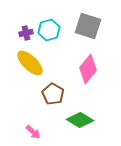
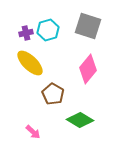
cyan hexagon: moved 1 px left
